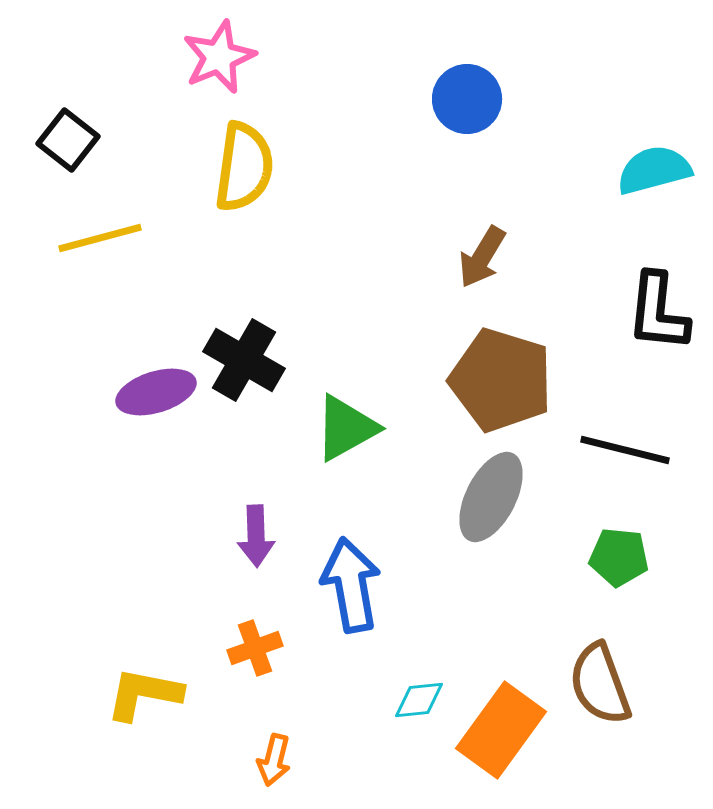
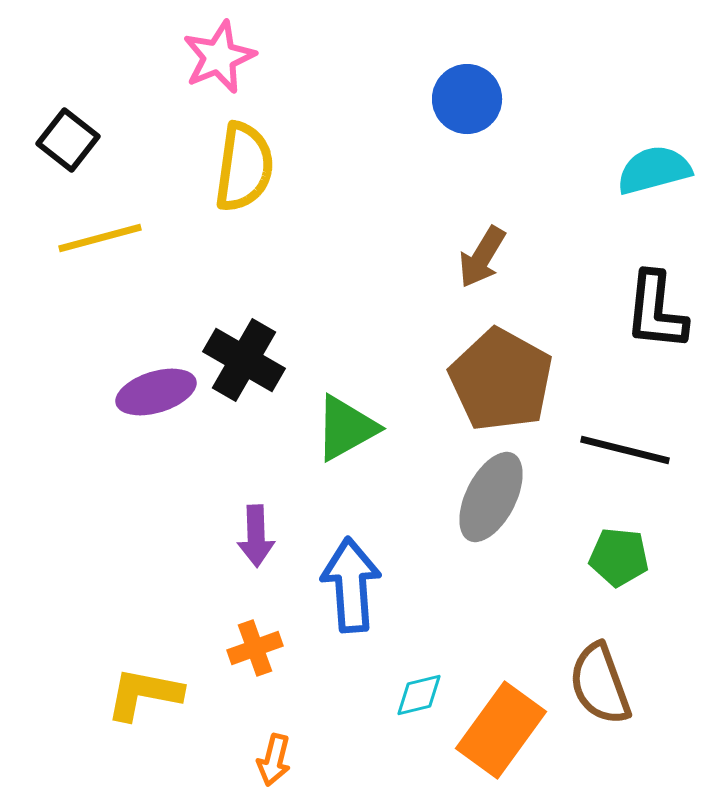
black L-shape: moved 2 px left, 1 px up
brown pentagon: rotated 12 degrees clockwise
blue arrow: rotated 6 degrees clockwise
cyan diamond: moved 5 px up; rotated 8 degrees counterclockwise
